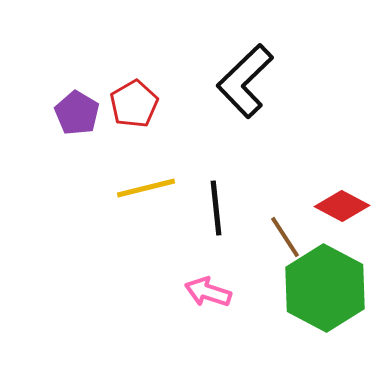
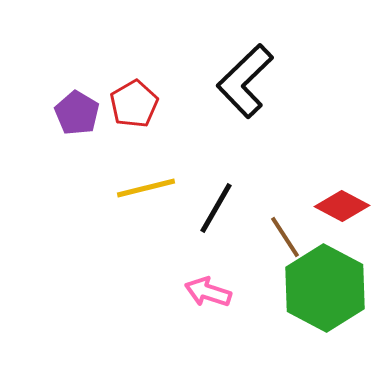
black line: rotated 36 degrees clockwise
